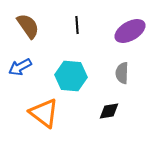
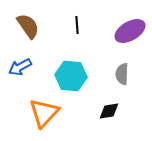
gray semicircle: moved 1 px down
orange triangle: rotated 36 degrees clockwise
